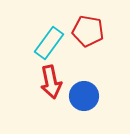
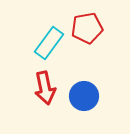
red pentagon: moved 1 px left, 3 px up; rotated 20 degrees counterclockwise
red arrow: moved 6 px left, 6 px down
